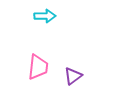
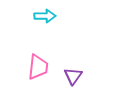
purple triangle: rotated 18 degrees counterclockwise
